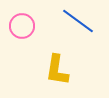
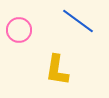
pink circle: moved 3 px left, 4 px down
